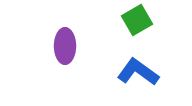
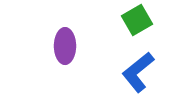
blue L-shape: rotated 75 degrees counterclockwise
